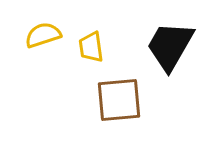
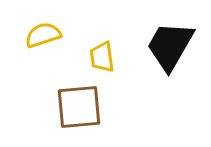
yellow trapezoid: moved 11 px right, 10 px down
brown square: moved 40 px left, 7 px down
